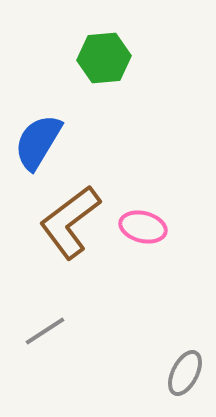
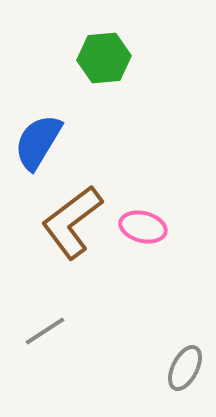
brown L-shape: moved 2 px right
gray ellipse: moved 5 px up
